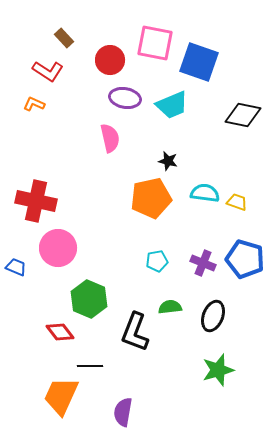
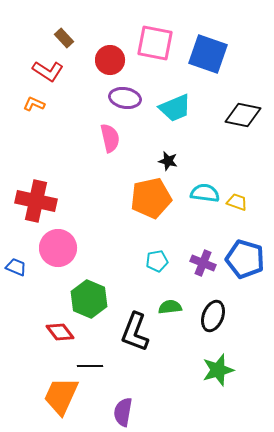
blue square: moved 9 px right, 8 px up
cyan trapezoid: moved 3 px right, 3 px down
